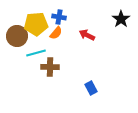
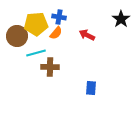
blue rectangle: rotated 32 degrees clockwise
